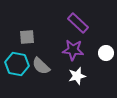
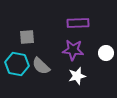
purple rectangle: rotated 45 degrees counterclockwise
